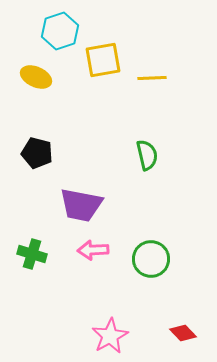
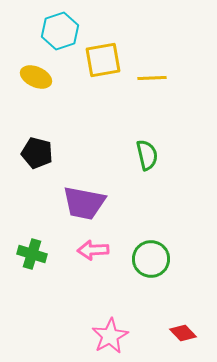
purple trapezoid: moved 3 px right, 2 px up
